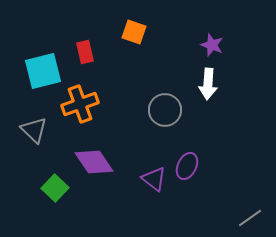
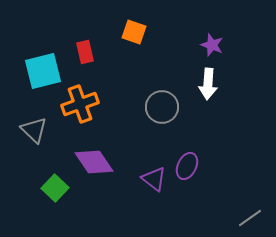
gray circle: moved 3 px left, 3 px up
